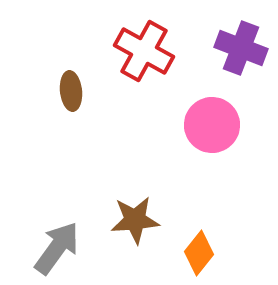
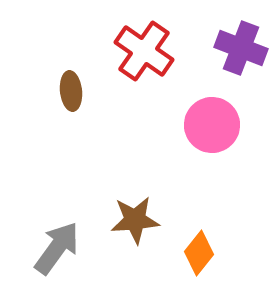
red cross: rotated 6 degrees clockwise
